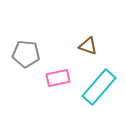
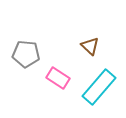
brown triangle: moved 2 px right; rotated 24 degrees clockwise
pink rectangle: rotated 45 degrees clockwise
